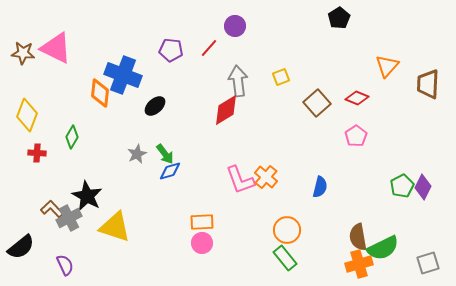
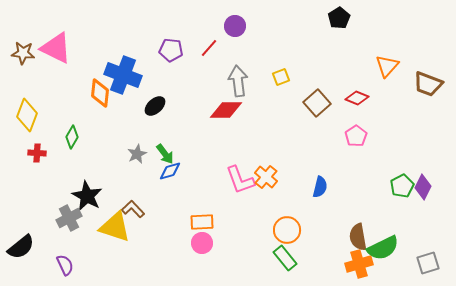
brown trapezoid at (428, 84): rotated 72 degrees counterclockwise
red diamond at (226, 110): rotated 32 degrees clockwise
brown L-shape at (52, 209): moved 81 px right
